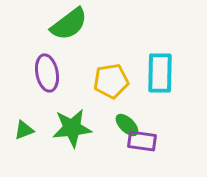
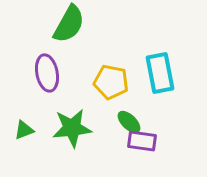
green semicircle: rotated 24 degrees counterclockwise
cyan rectangle: rotated 12 degrees counterclockwise
yellow pentagon: moved 1 px down; rotated 20 degrees clockwise
green ellipse: moved 2 px right, 3 px up
